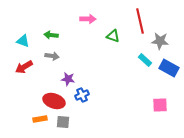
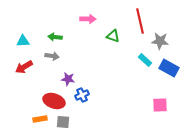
green arrow: moved 4 px right, 2 px down
cyan triangle: rotated 24 degrees counterclockwise
